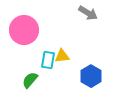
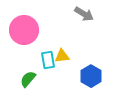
gray arrow: moved 4 px left, 1 px down
cyan rectangle: rotated 18 degrees counterclockwise
green semicircle: moved 2 px left, 1 px up
